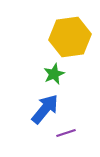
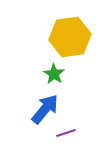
green star: rotated 15 degrees counterclockwise
